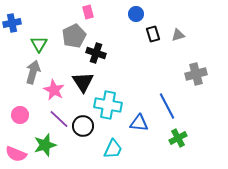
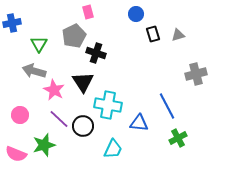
gray arrow: moved 1 px right, 1 px up; rotated 90 degrees counterclockwise
green star: moved 1 px left
